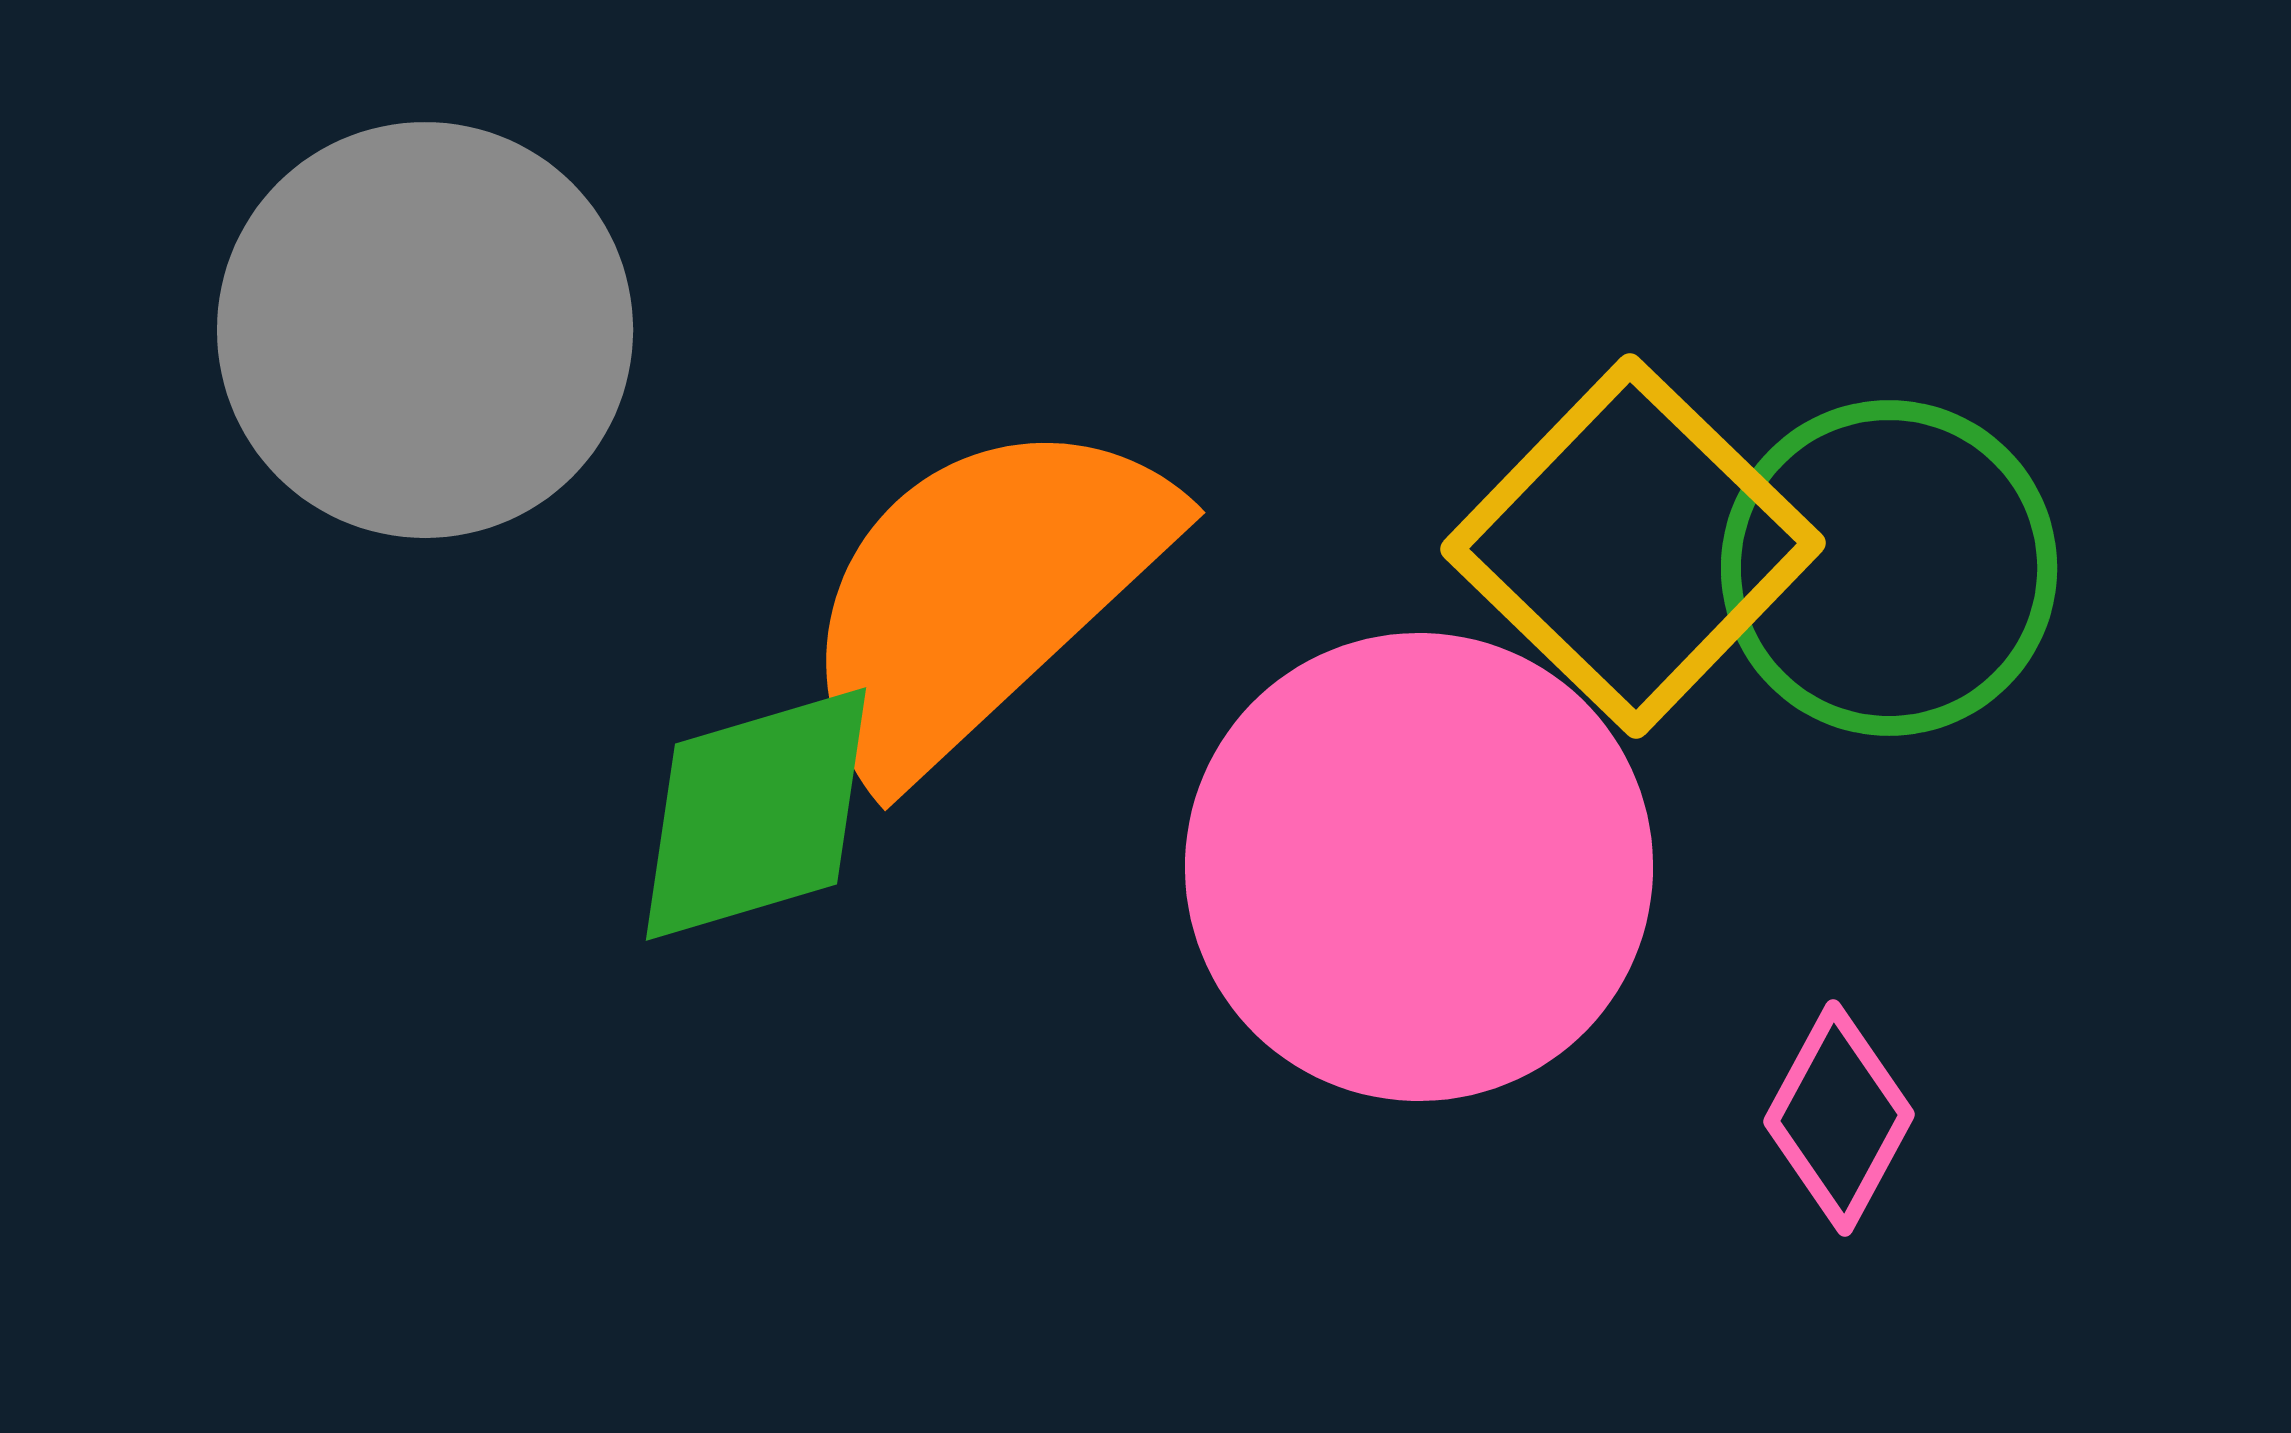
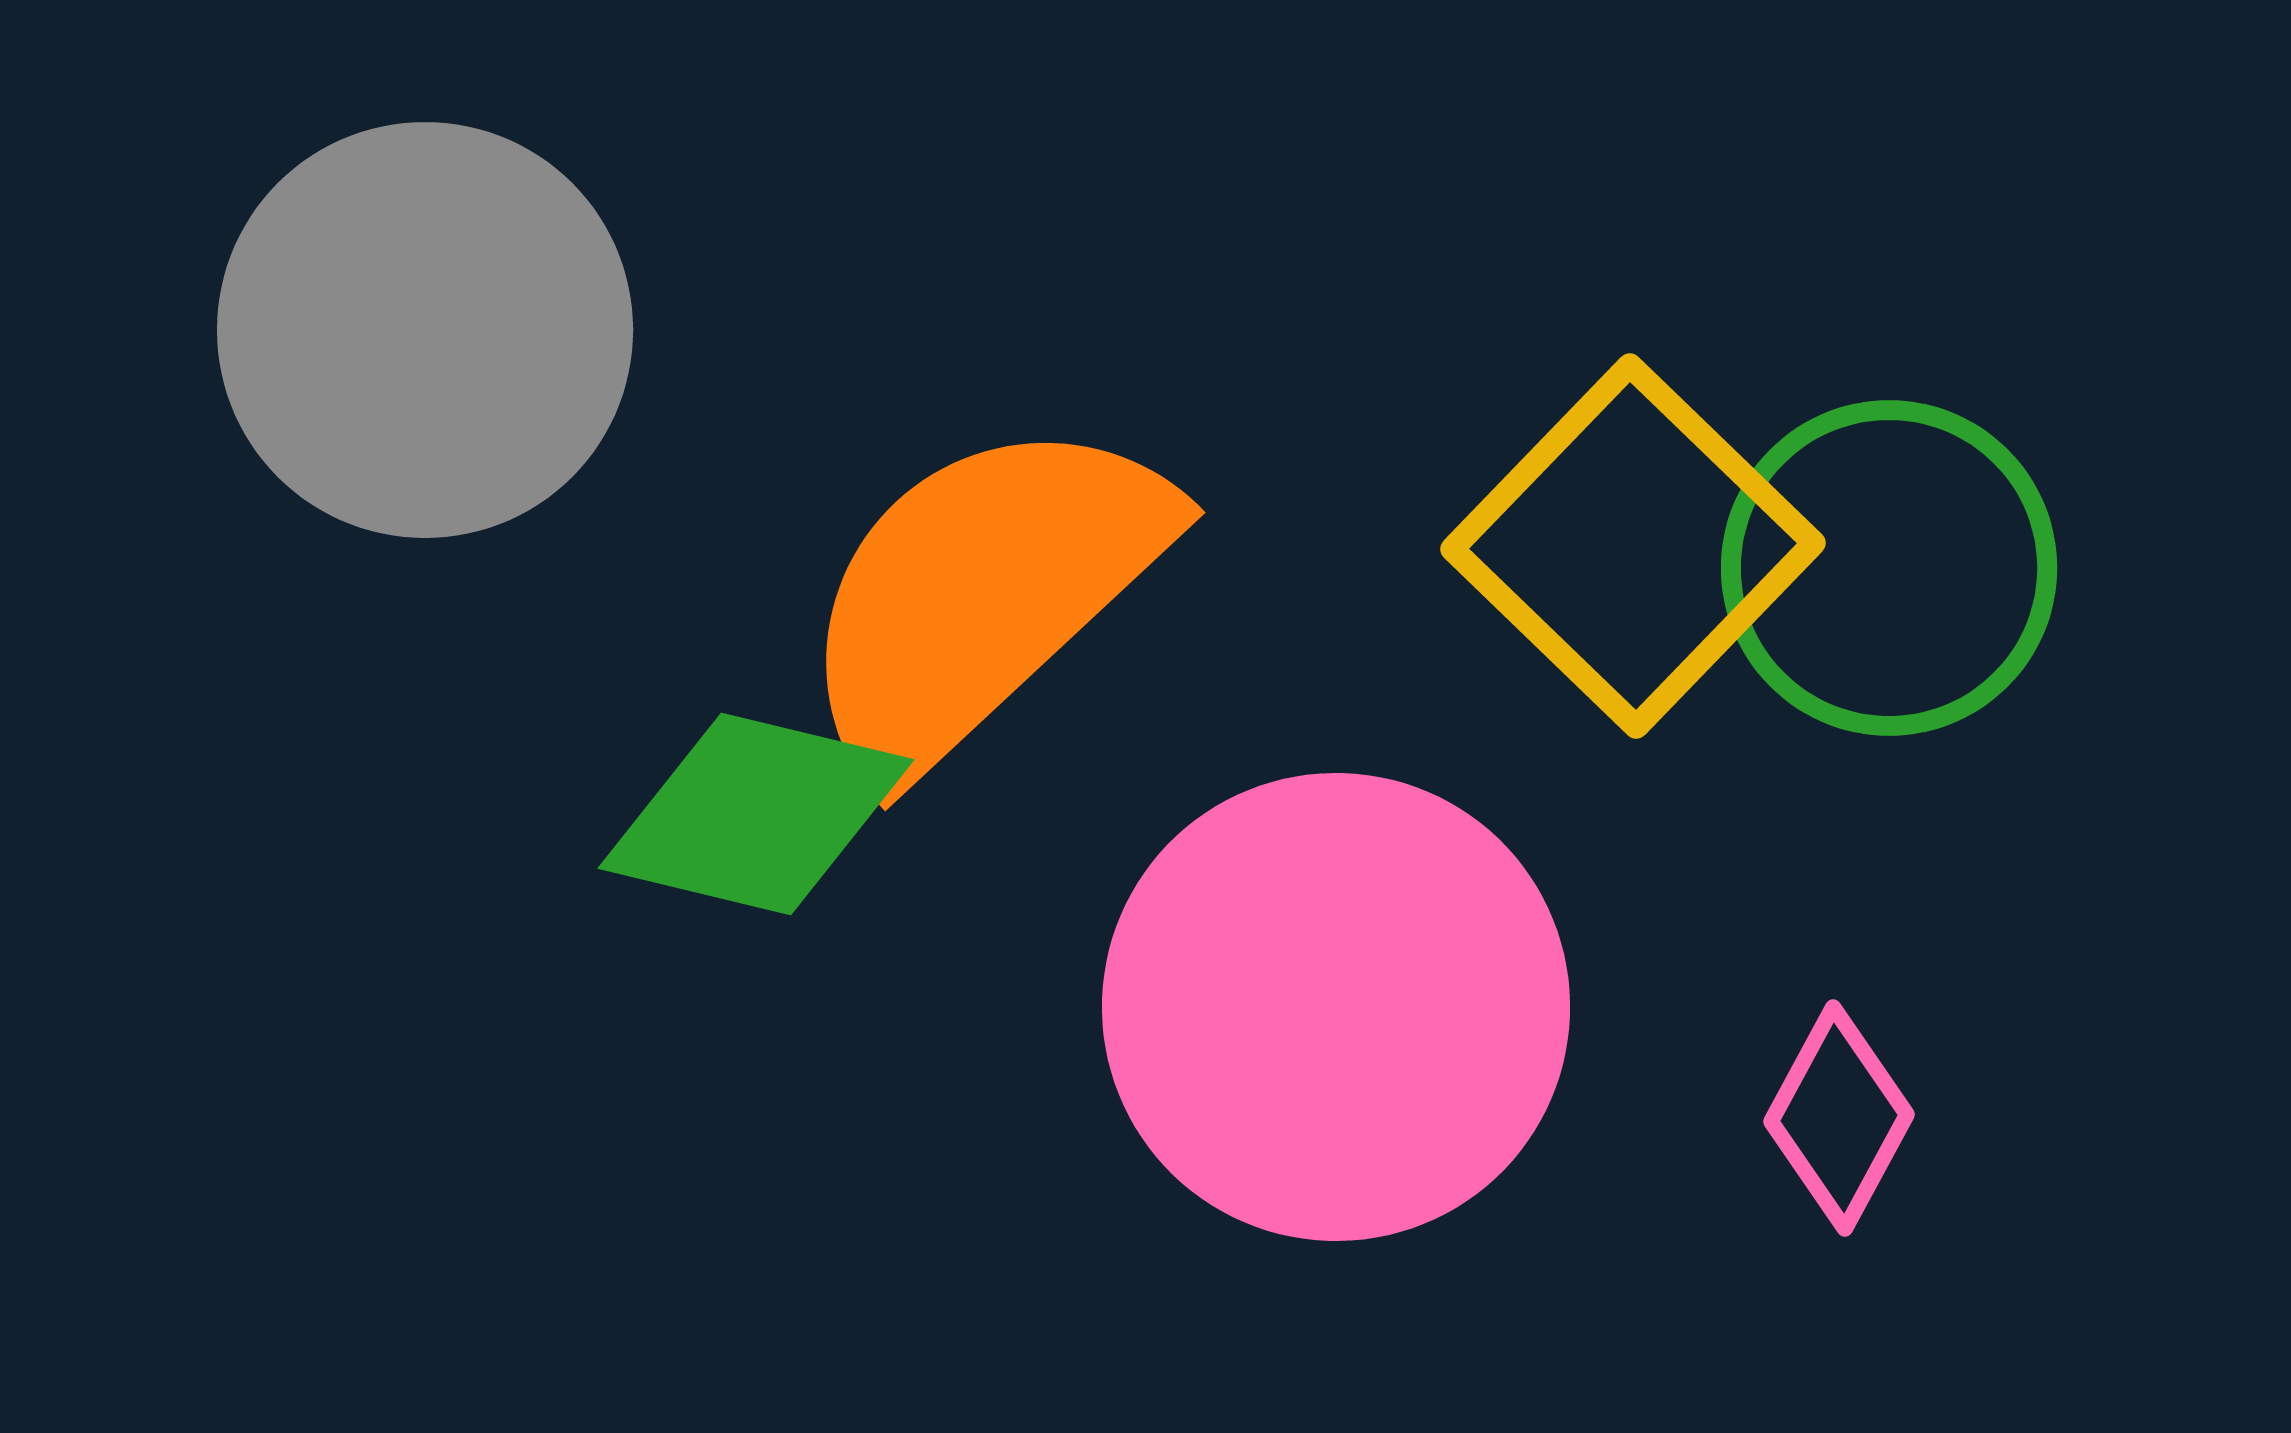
green diamond: rotated 30 degrees clockwise
pink circle: moved 83 px left, 140 px down
